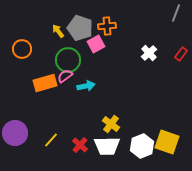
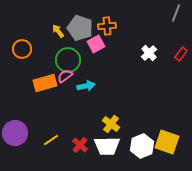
yellow line: rotated 14 degrees clockwise
